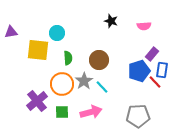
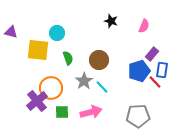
pink semicircle: rotated 64 degrees counterclockwise
purple triangle: rotated 24 degrees clockwise
green semicircle: rotated 16 degrees counterclockwise
orange circle: moved 11 px left, 4 px down
